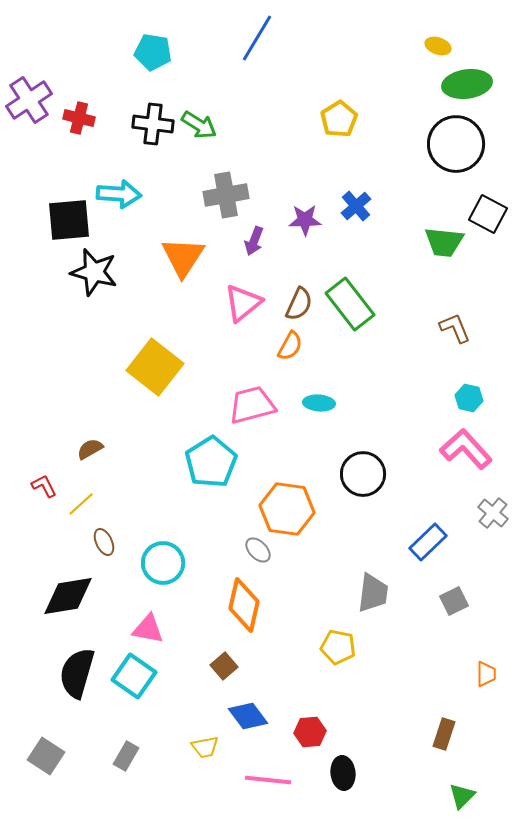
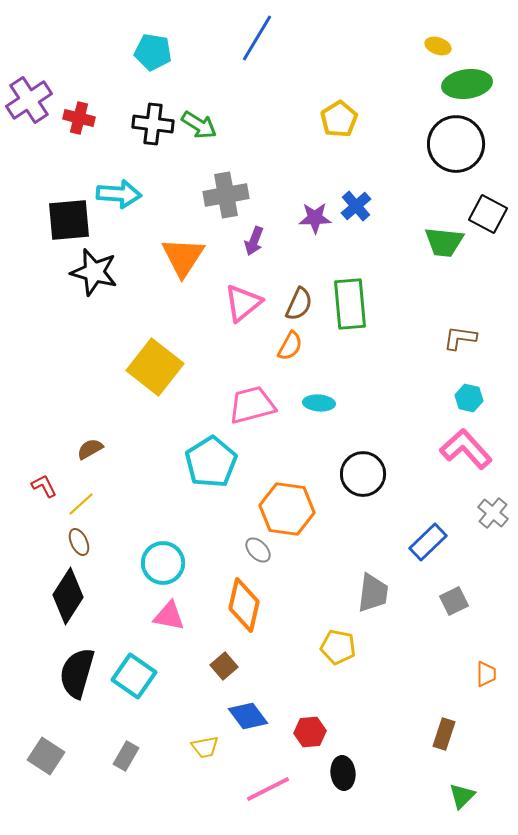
purple star at (305, 220): moved 10 px right, 2 px up
green rectangle at (350, 304): rotated 33 degrees clockwise
brown L-shape at (455, 328): moved 5 px right, 10 px down; rotated 60 degrees counterclockwise
brown ellipse at (104, 542): moved 25 px left
black diamond at (68, 596): rotated 48 degrees counterclockwise
pink triangle at (148, 629): moved 21 px right, 13 px up
pink line at (268, 780): moved 9 px down; rotated 33 degrees counterclockwise
